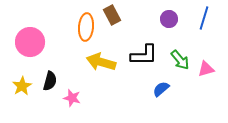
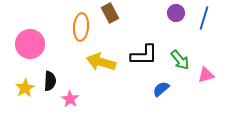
brown rectangle: moved 2 px left, 2 px up
purple circle: moved 7 px right, 6 px up
orange ellipse: moved 5 px left
pink circle: moved 2 px down
pink triangle: moved 6 px down
black semicircle: rotated 12 degrees counterclockwise
yellow star: moved 3 px right, 2 px down
pink star: moved 2 px left, 1 px down; rotated 18 degrees clockwise
